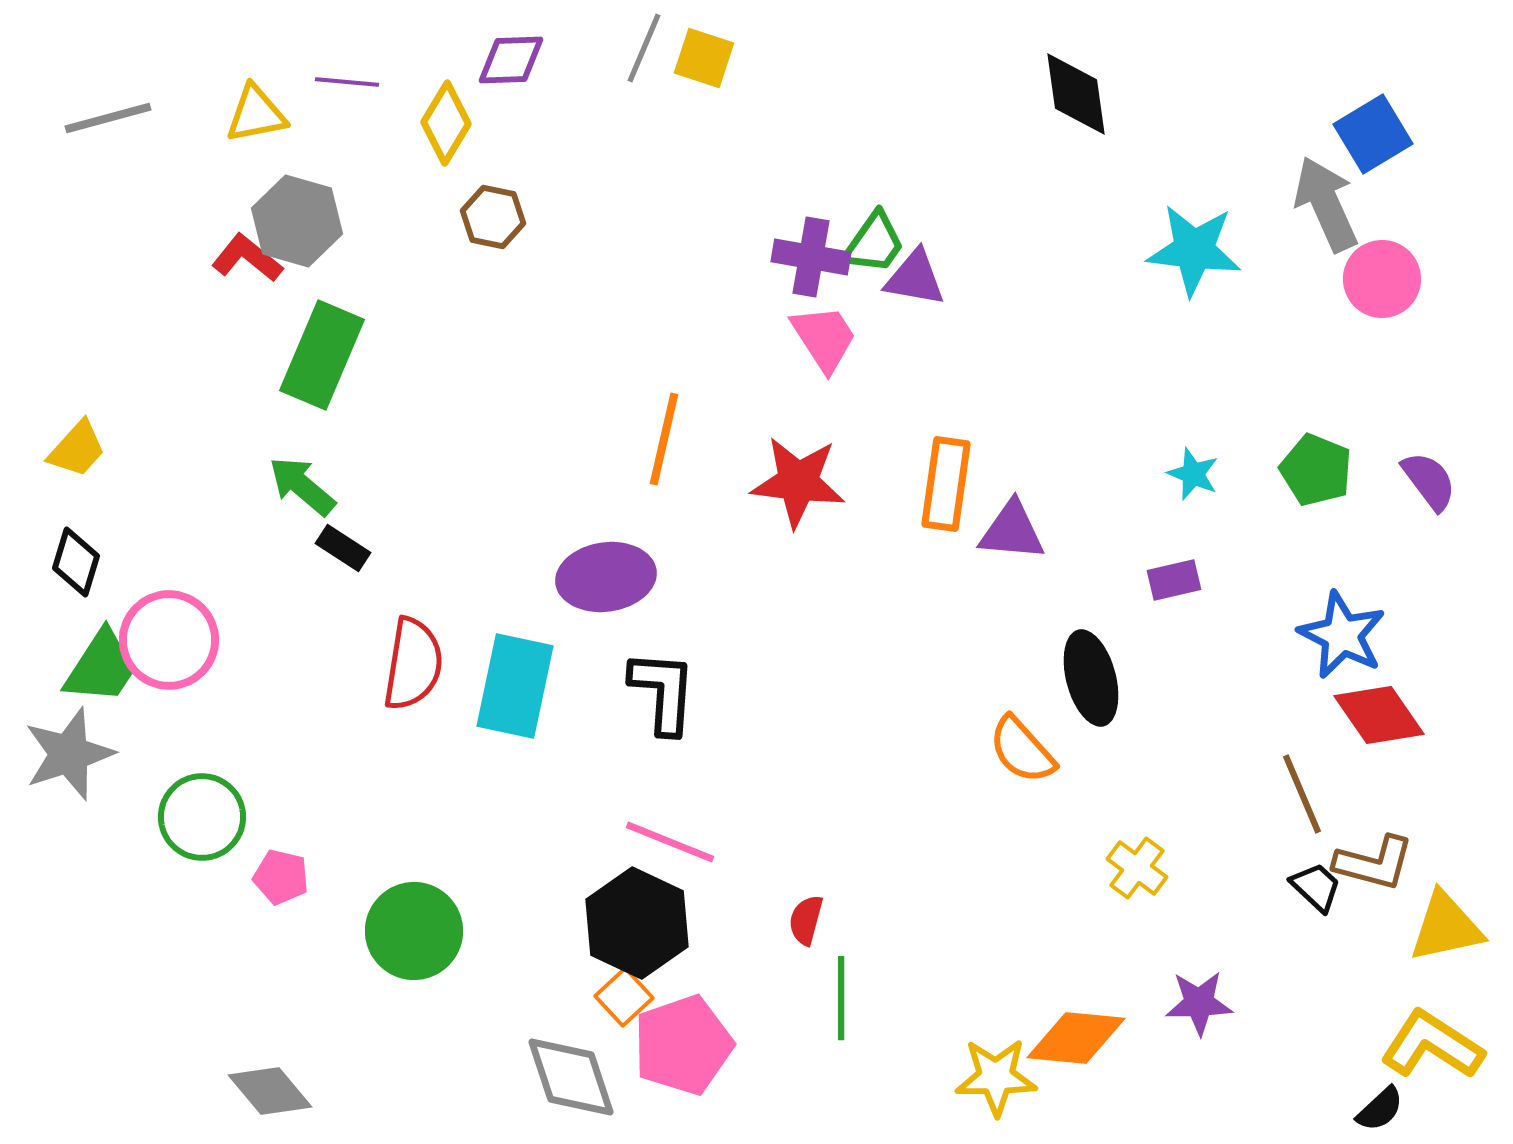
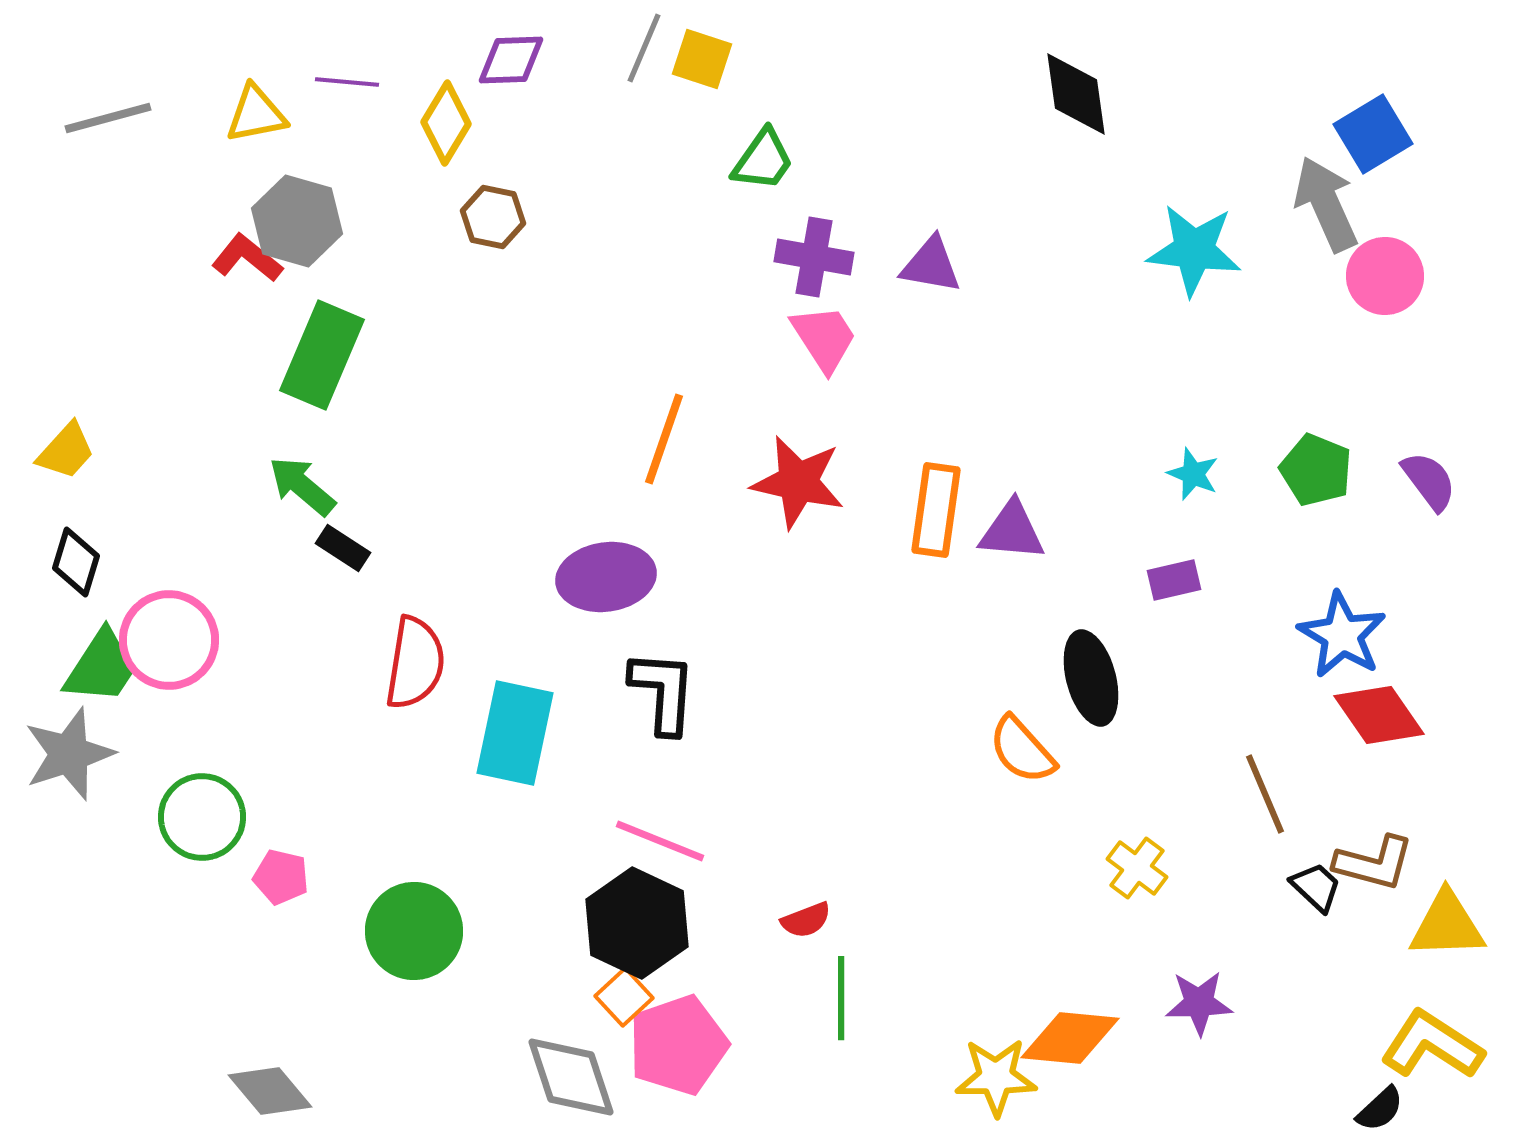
yellow square at (704, 58): moved 2 px left, 1 px down
green trapezoid at (874, 243): moved 111 px left, 83 px up
purple cross at (811, 257): moved 3 px right
purple triangle at (915, 278): moved 16 px right, 13 px up
pink circle at (1382, 279): moved 3 px right, 3 px up
orange line at (664, 439): rotated 6 degrees clockwise
yellow trapezoid at (77, 449): moved 11 px left, 2 px down
red star at (798, 482): rotated 6 degrees clockwise
orange rectangle at (946, 484): moved 10 px left, 26 px down
blue star at (1342, 635): rotated 4 degrees clockwise
red semicircle at (413, 664): moved 2 px right, 1 px up
cyan rectangle at (515, 686): moved 47 px down
brown line at (1302, 794): moved 37 px left
pink line at (670, 842): moved 10 px left, 1 px up
red semicircle at (806, 920): rotated 126 degrees counterclockwise
yellow triangle at (1446, 927): moved 1 px right, 2 px up; rotated 10 degrees clockwise
orange diamond at (1076, 1038): moved 6 px left
pink pentagon at (683, 1045): moved 5 px left
